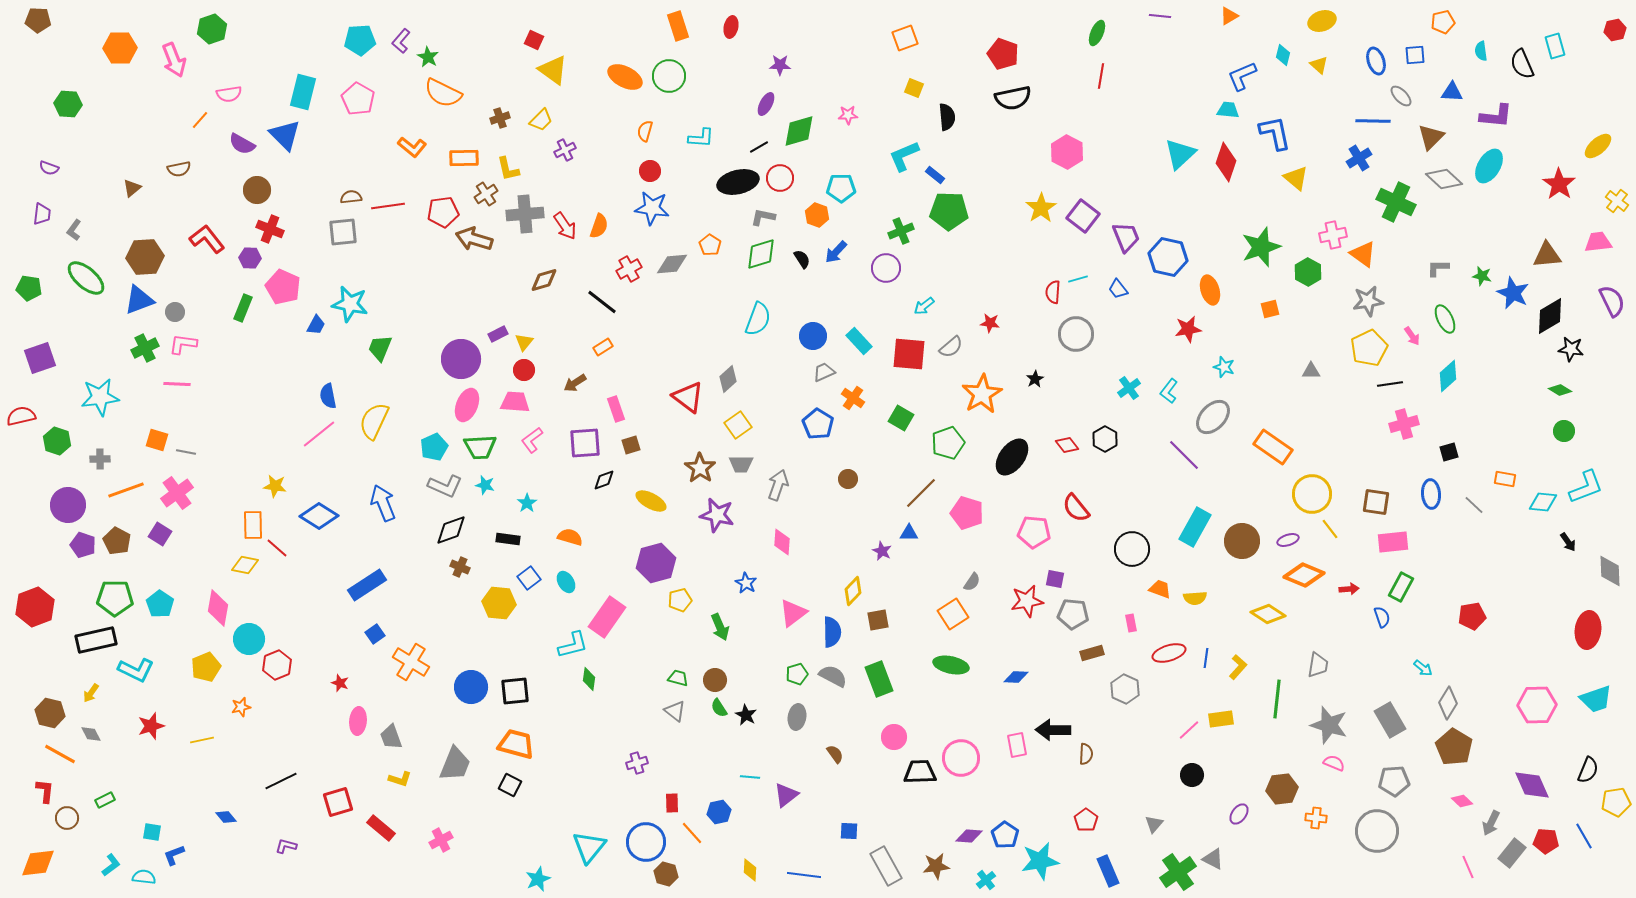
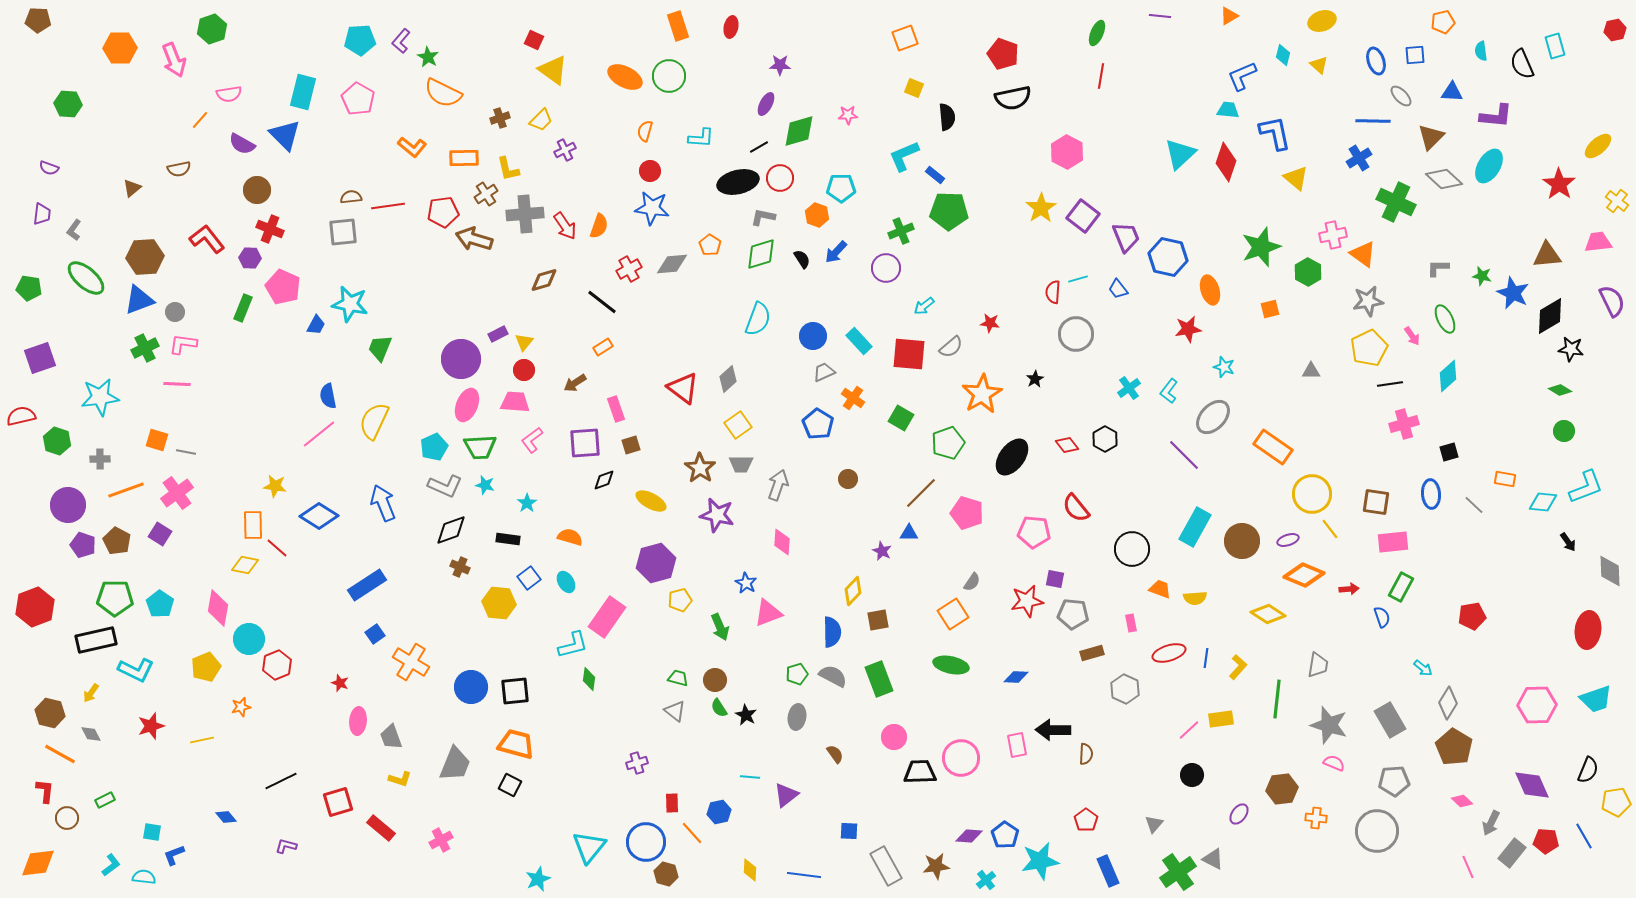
red triangle at (688, 397): moved 5 px left, 9 px up
pink triangle at (793, 613): moved 25 px left; rotated 16 degrees clockwise
